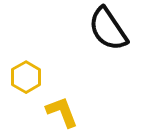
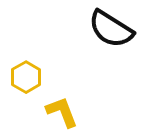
black semicircle: moved 3 px right; rotated 24 degrees counterclockwise
